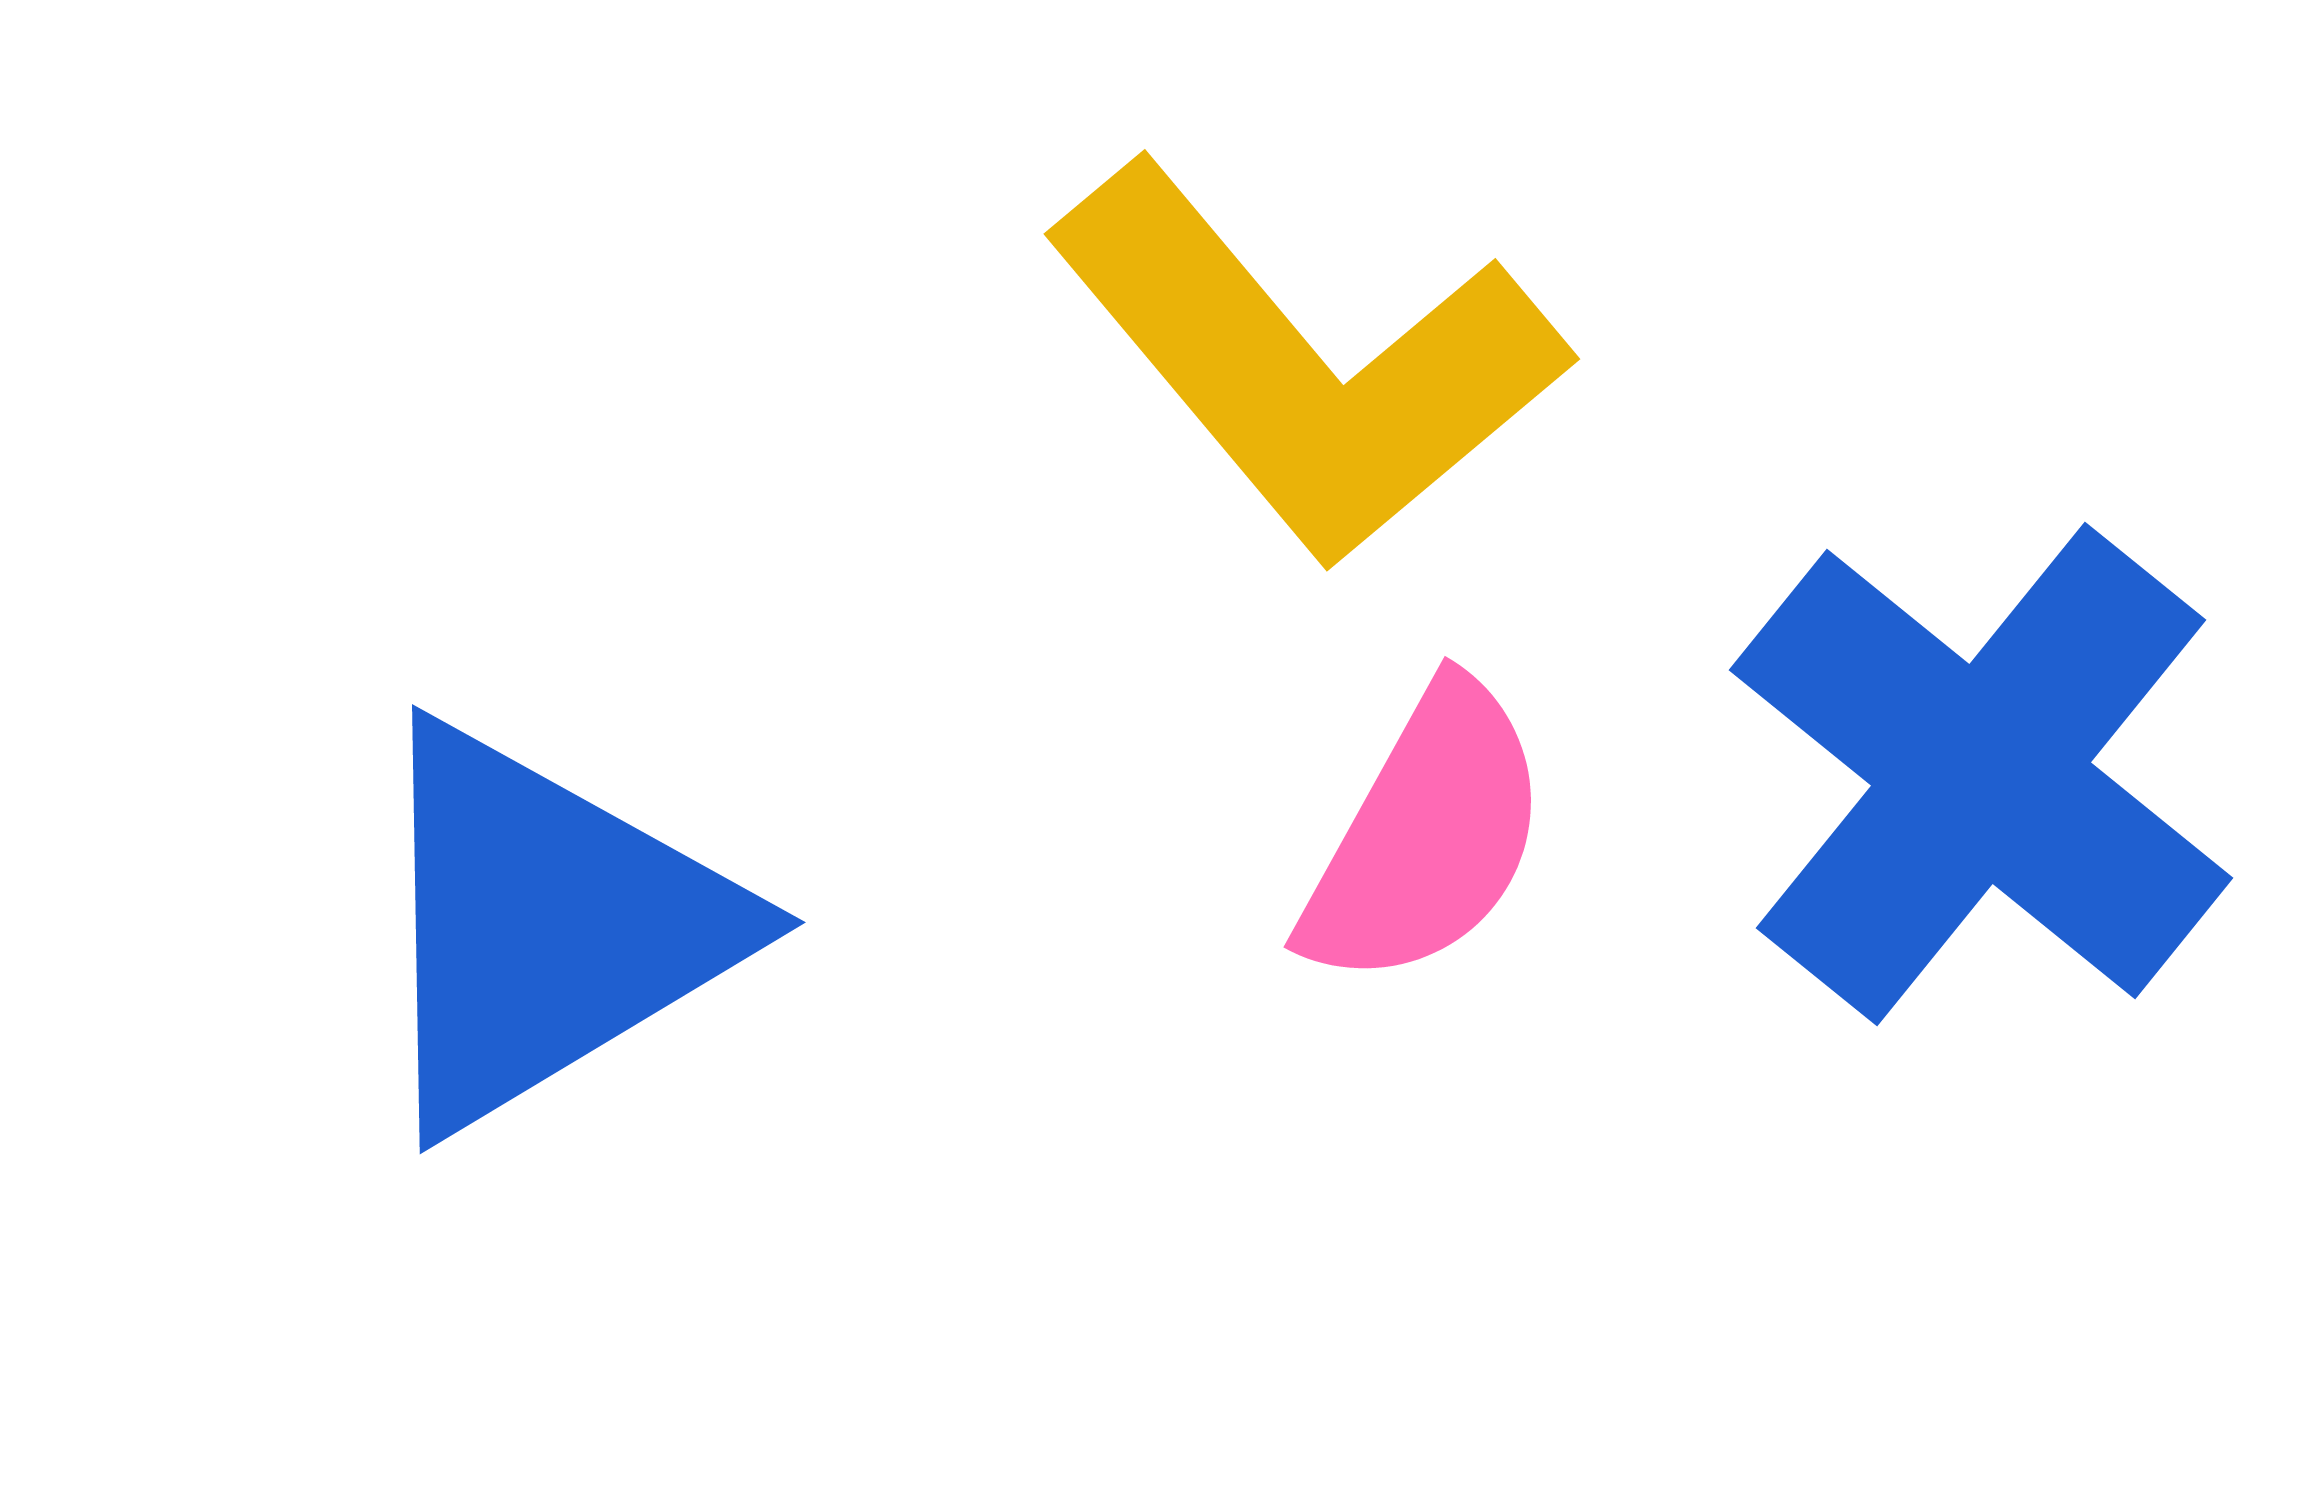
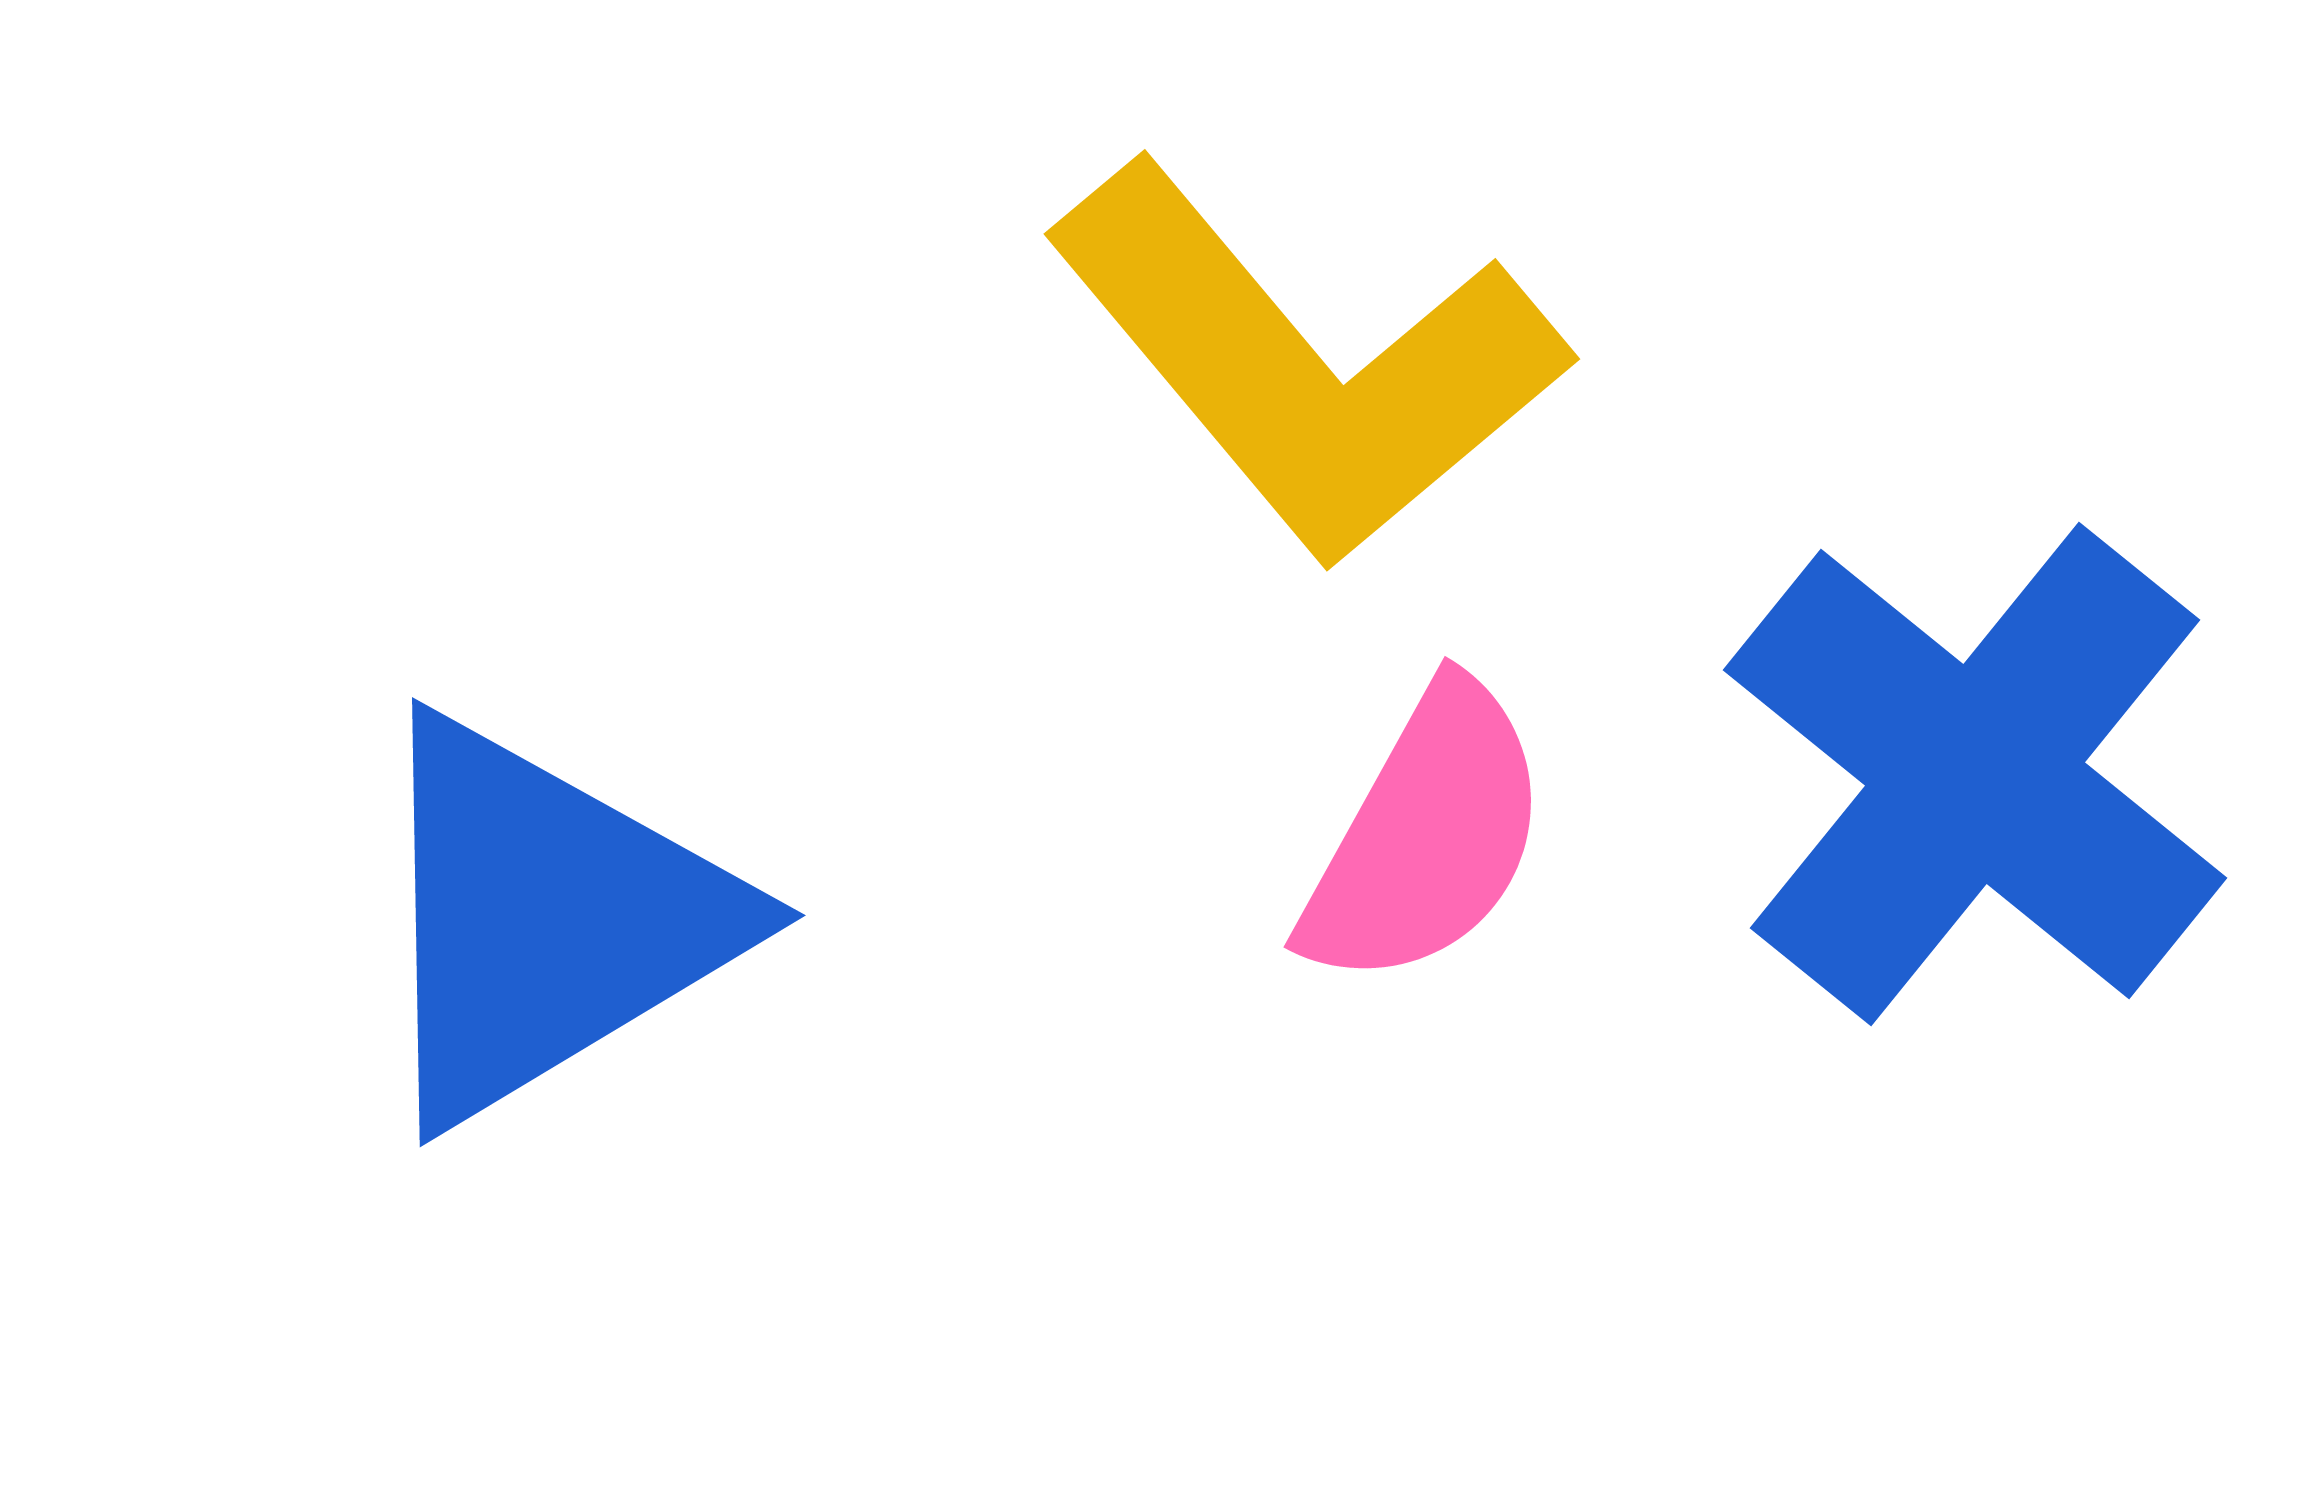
blue cross: moved 6 px left
blue triangle: moved 7 px up
